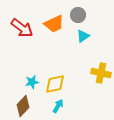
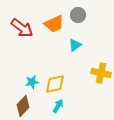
cyan triangle: moved 8 px left, 9 px down
